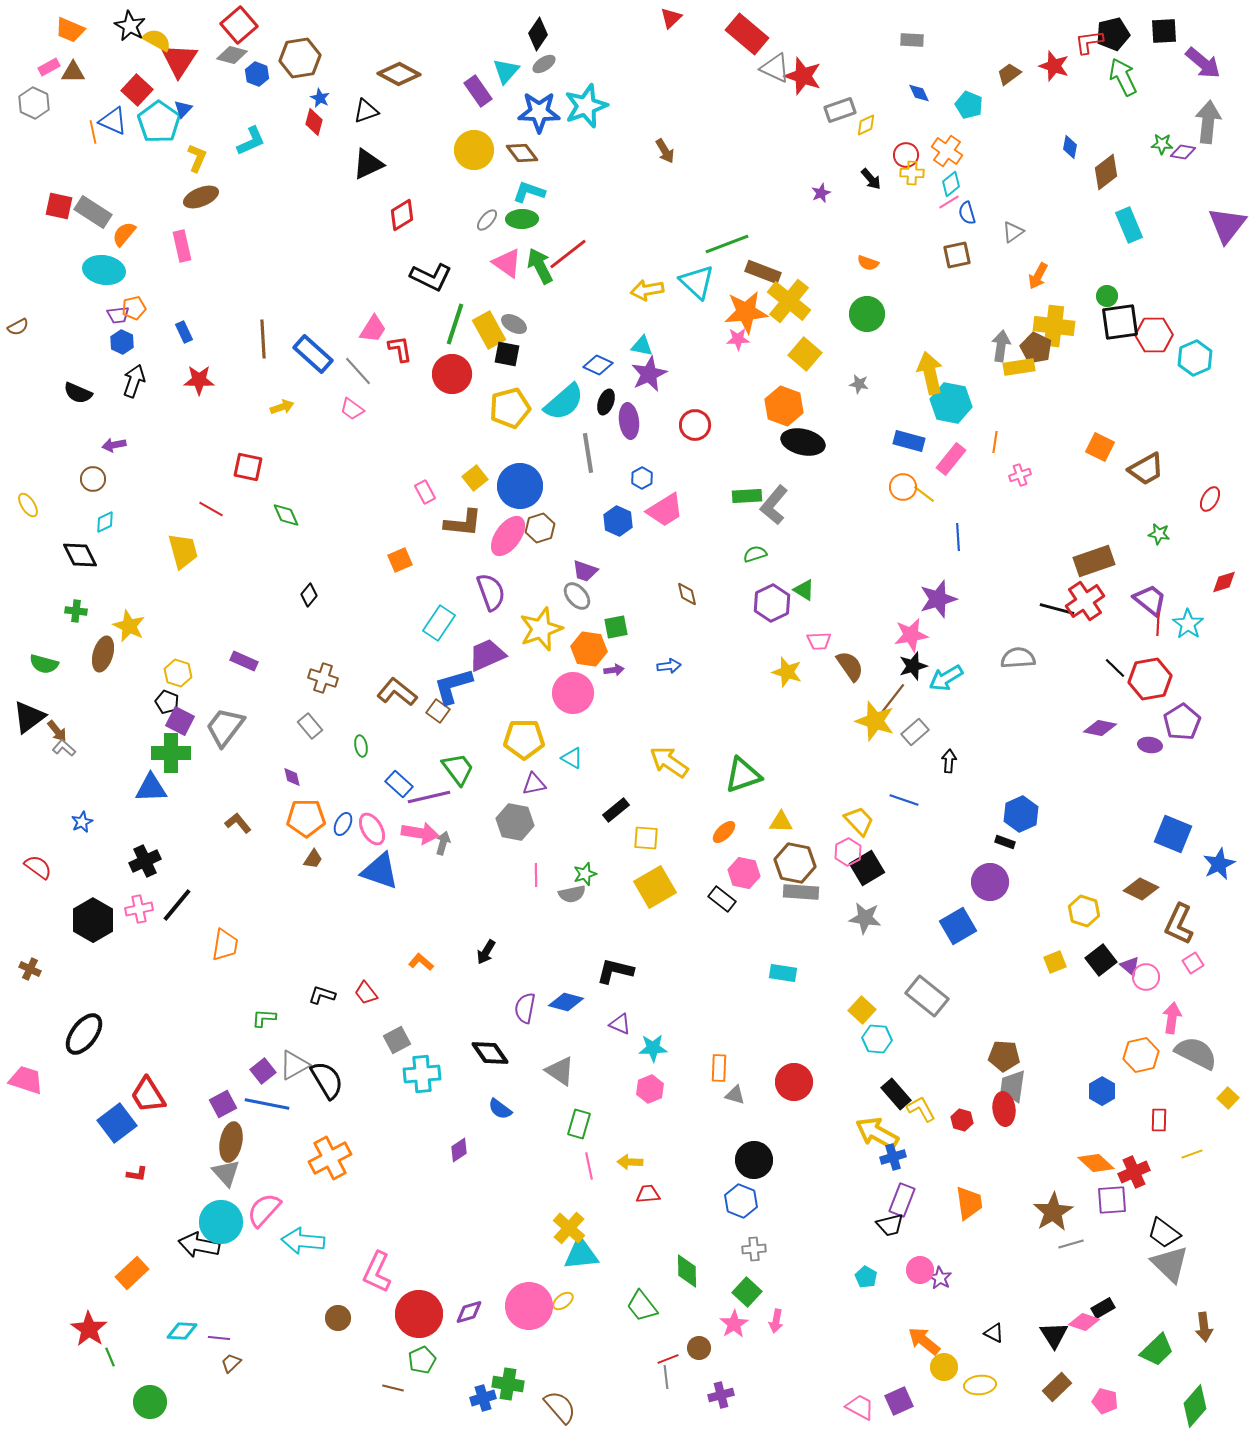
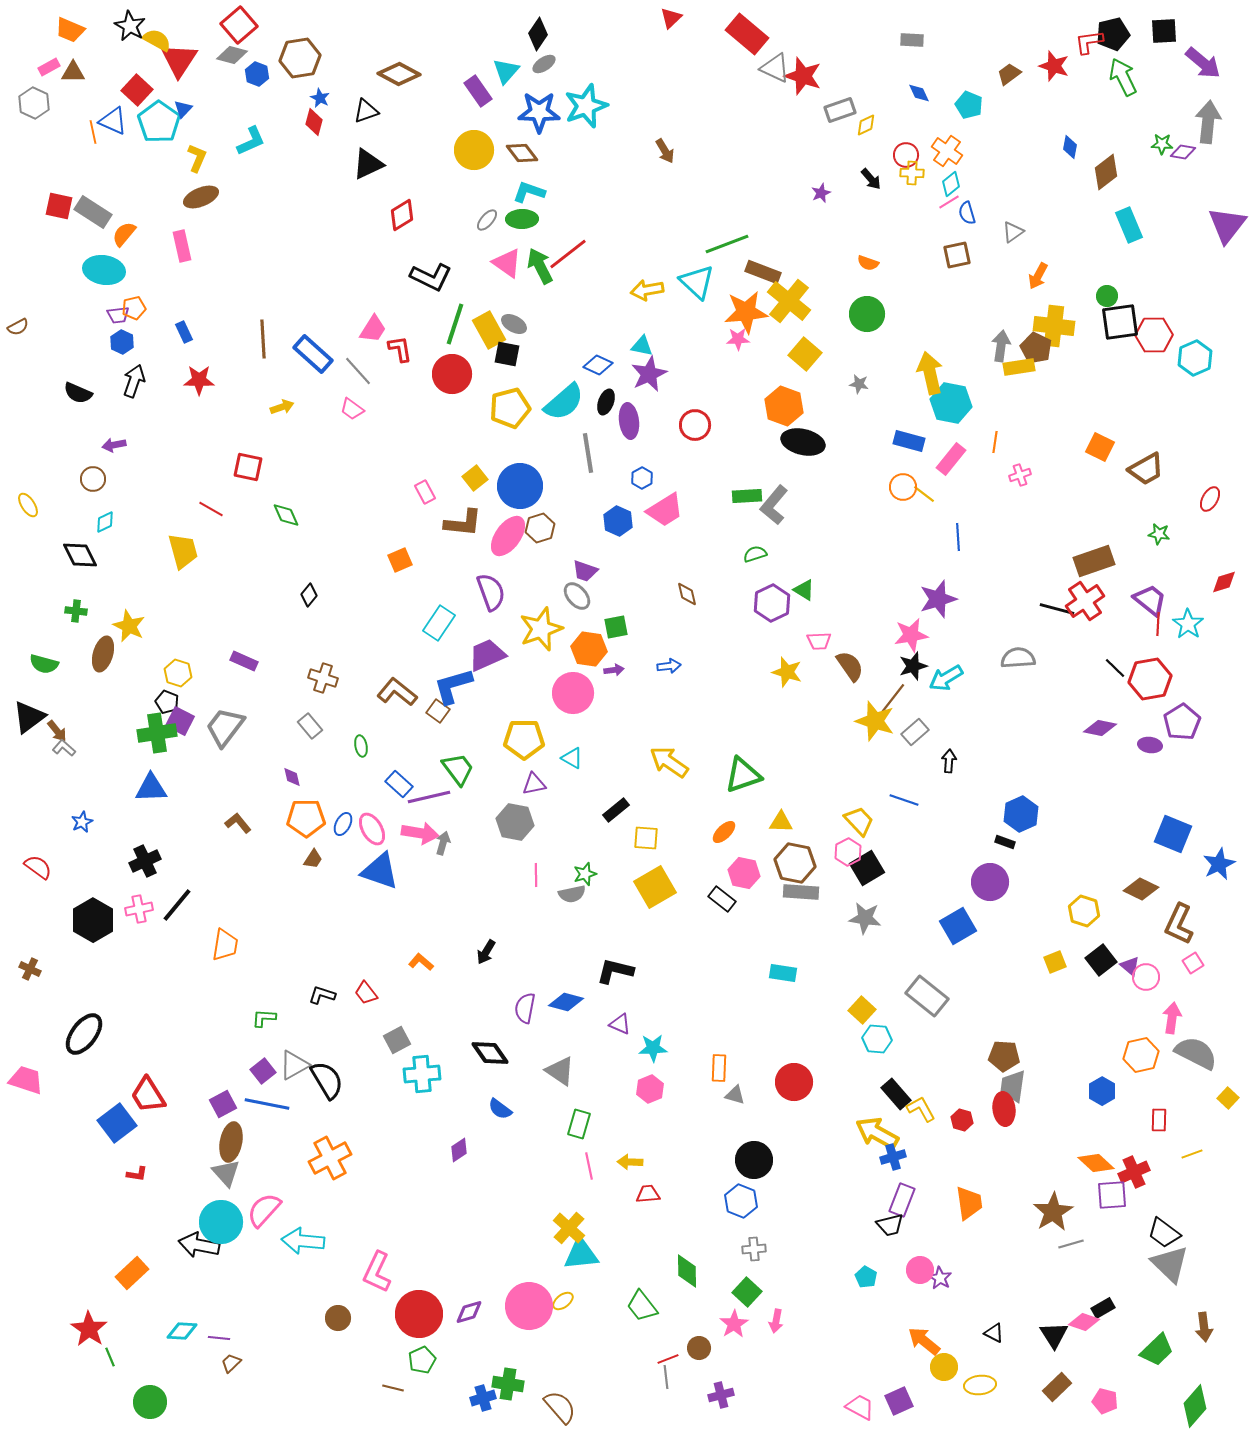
green cross at (171, 753): moved 14 px left, 20 px up; rotated 9 degrees counterclockwise
purple square at (1112, 1200): moved 5 px up
